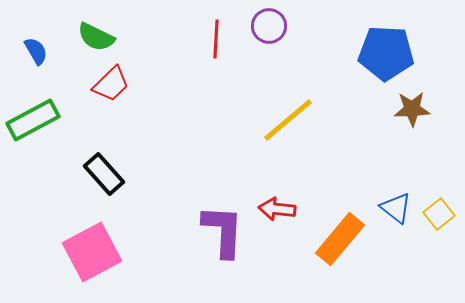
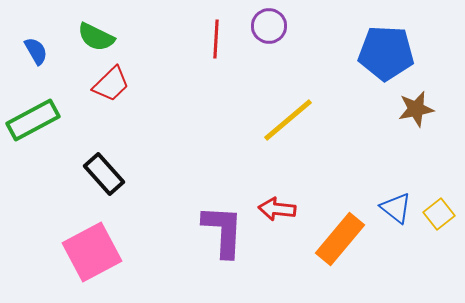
brown star: moved 4 px right; rotated 9 degrees counterclockwise
